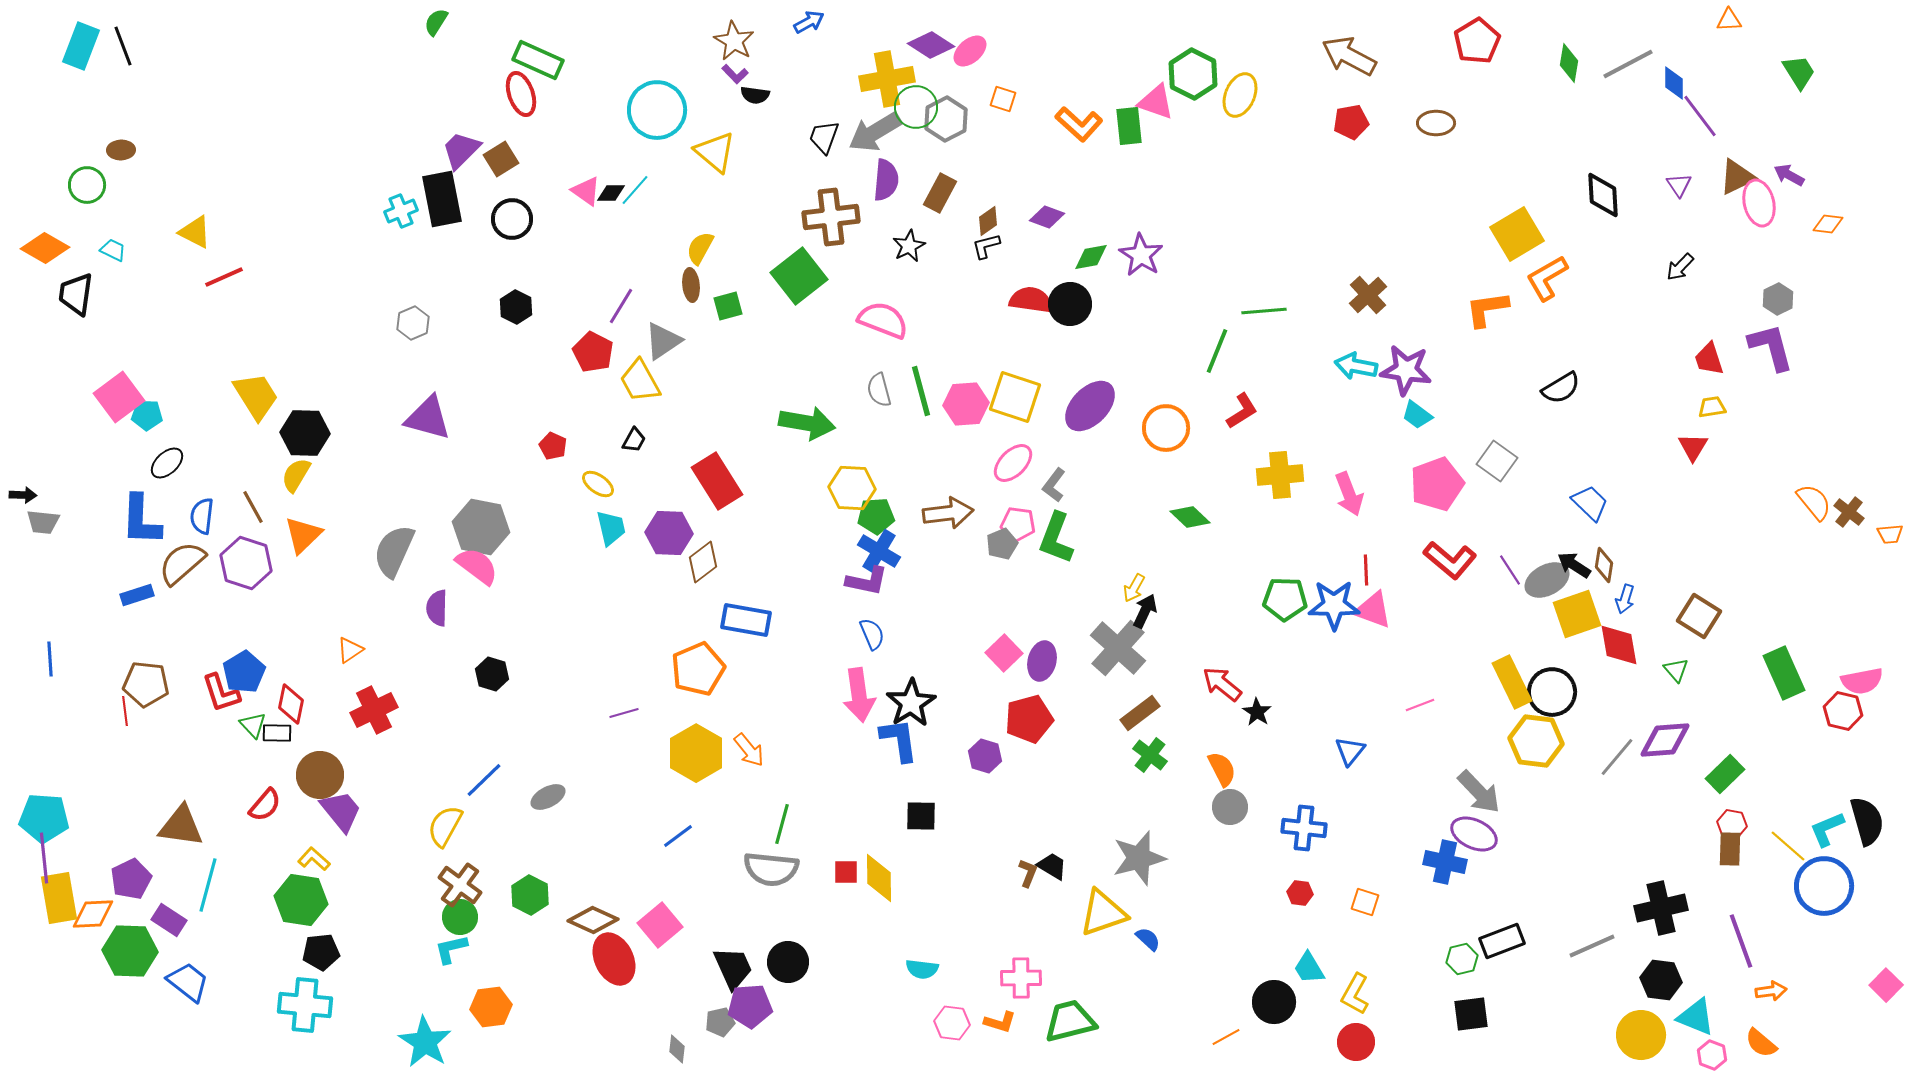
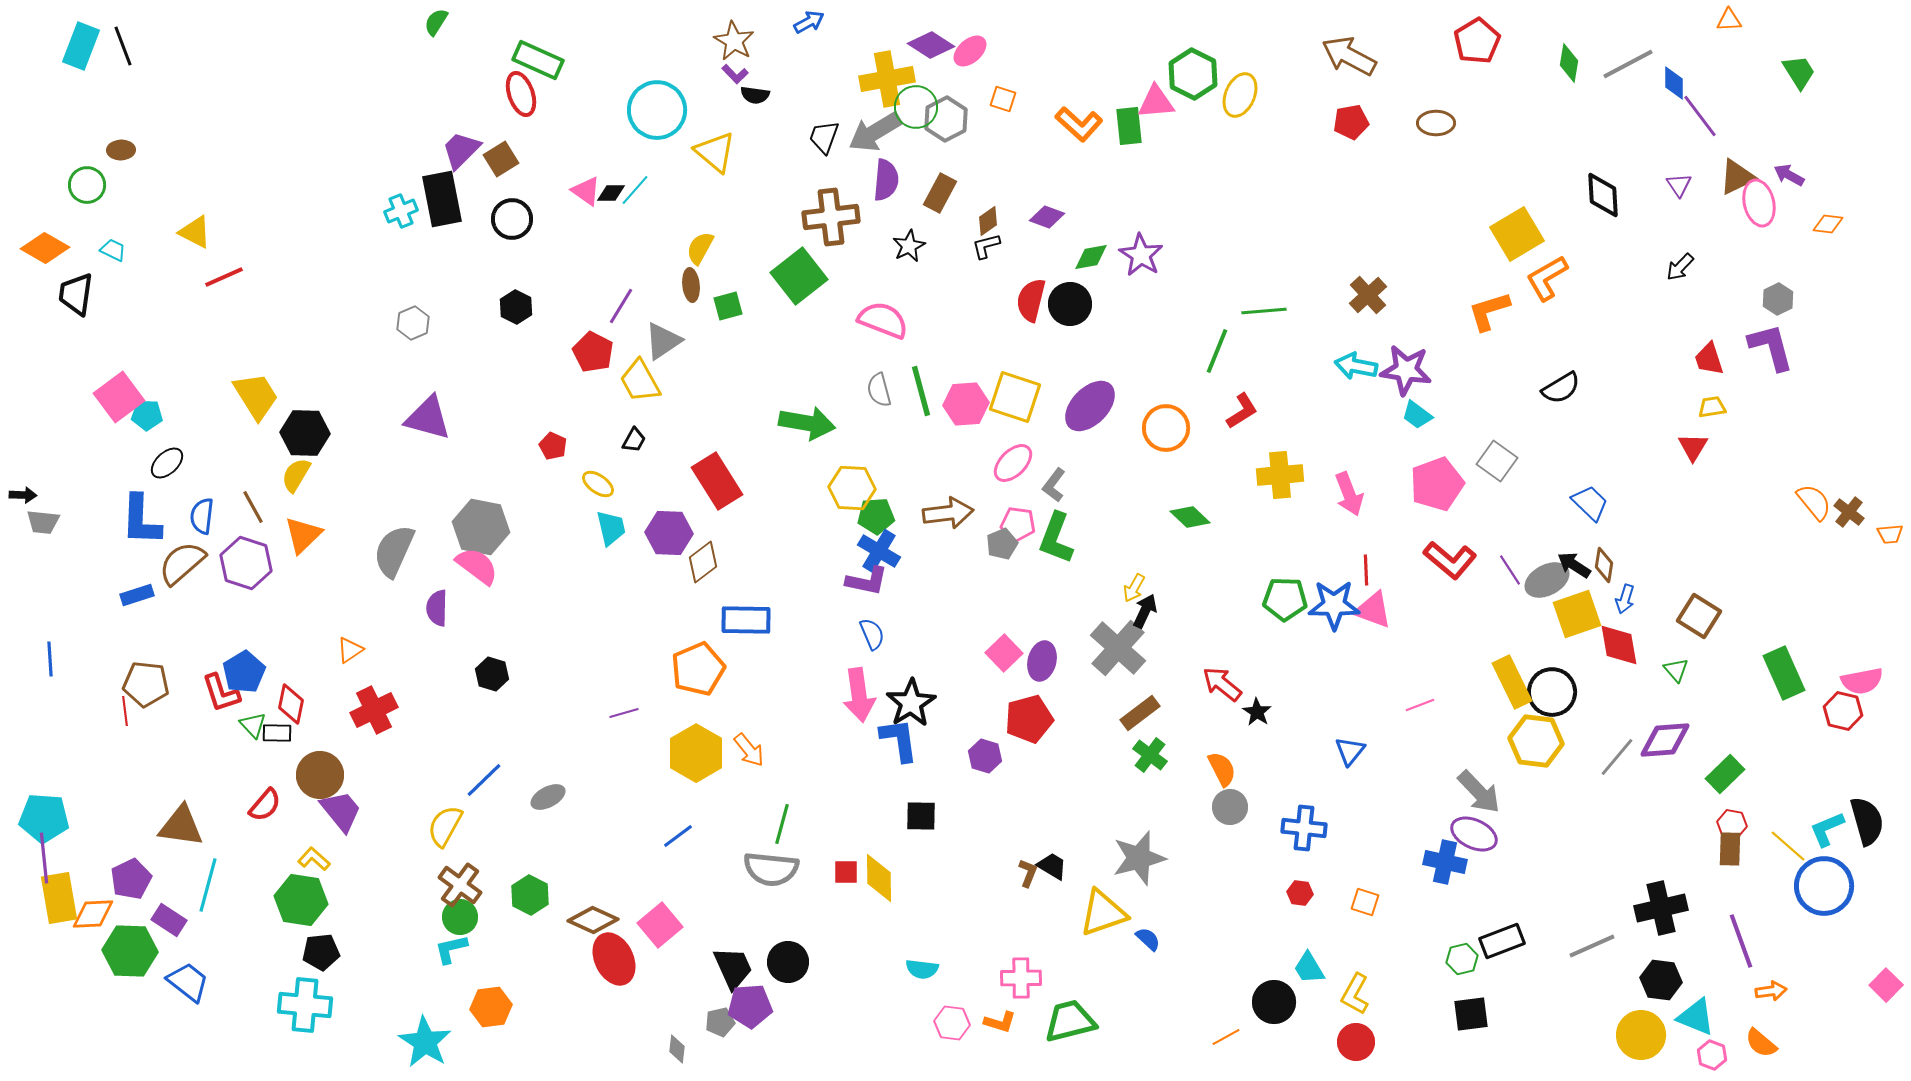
pink triangle at (1156, 102): rotated 24 degrees counterclockwise
red semicircle at (1031, 300): rotated 84 degrees counterclockwise
orange L-shape at (1487, 309): moved 2 px right, 2 px down; rotated 9 degrees counterclockwise
blue rectangle at (746, 620): rotated 9 degrees counterclockwise
